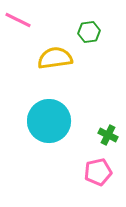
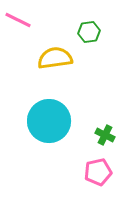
green cross: moved 3 px left
